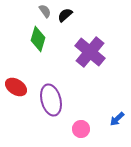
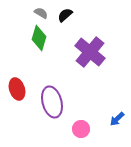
gray semicircle: moved 4 px left, 2 px down; rotated 24 degrees counterclockwise
green diamond: moved 1 px right, 1 px up
red ellipse: moved 1 px right, 2 px down; rotated 40 degrees clockwise
purple ellipse: moved 1 px right, 2 px down
